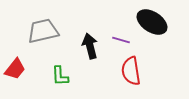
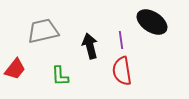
purple line: rotated 66 degrees clockwise
red semicircle: moved 9 px left
